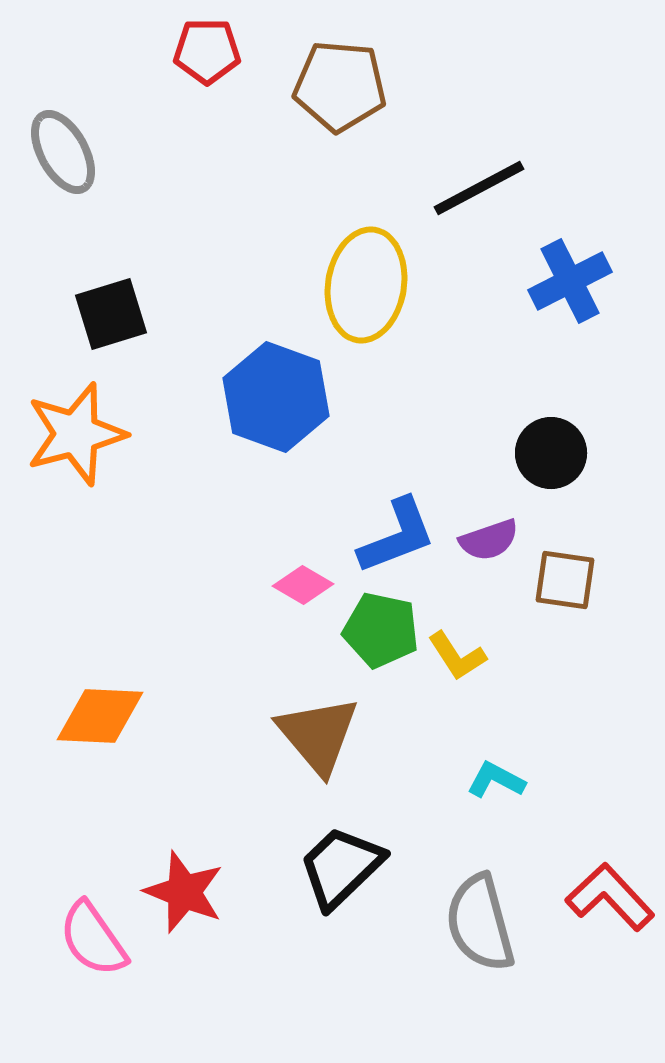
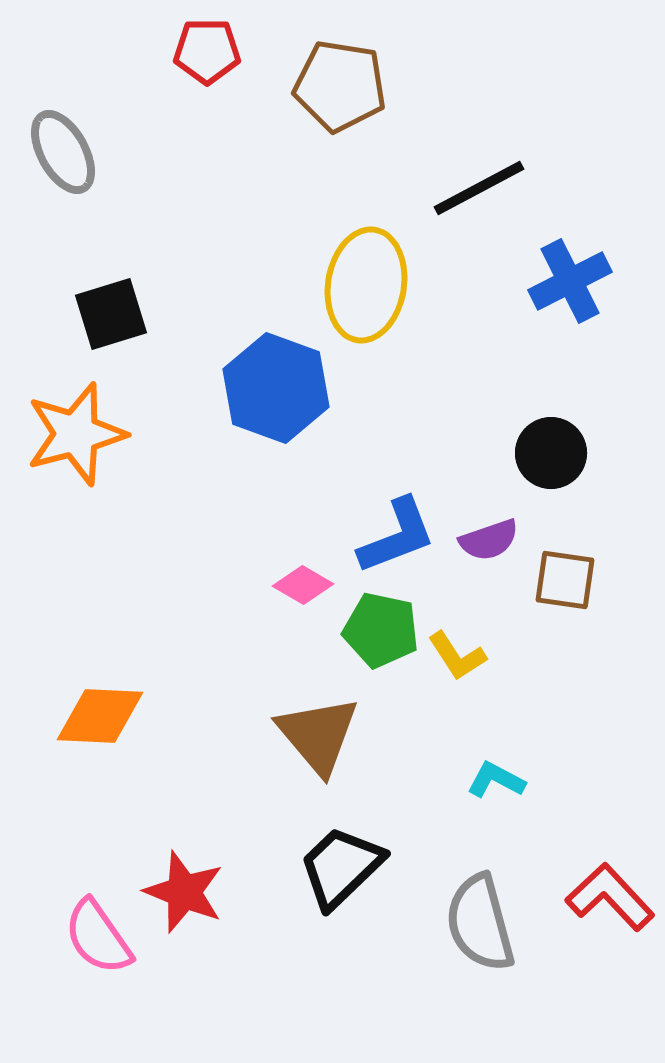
brown pentagon: rotated 4 degrees clockwise
blue hexagon: moved 9 px up
pink semicircle: moved 5 px right, 2 px up
